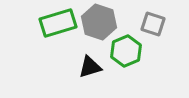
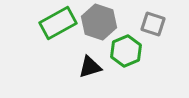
green rectangle: rotated 12 degrees counterclockwise
